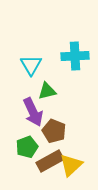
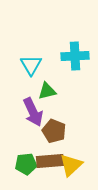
green pentagon: moved 1 px left, 17 px down; rotated 15 degrees clockwise
brown rectangle: rotated 24 degrees clockwise
